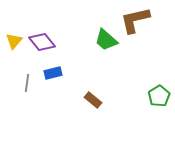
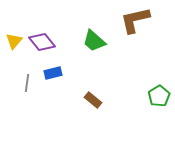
green trapezoid: moved 12 px left, 1 px down
